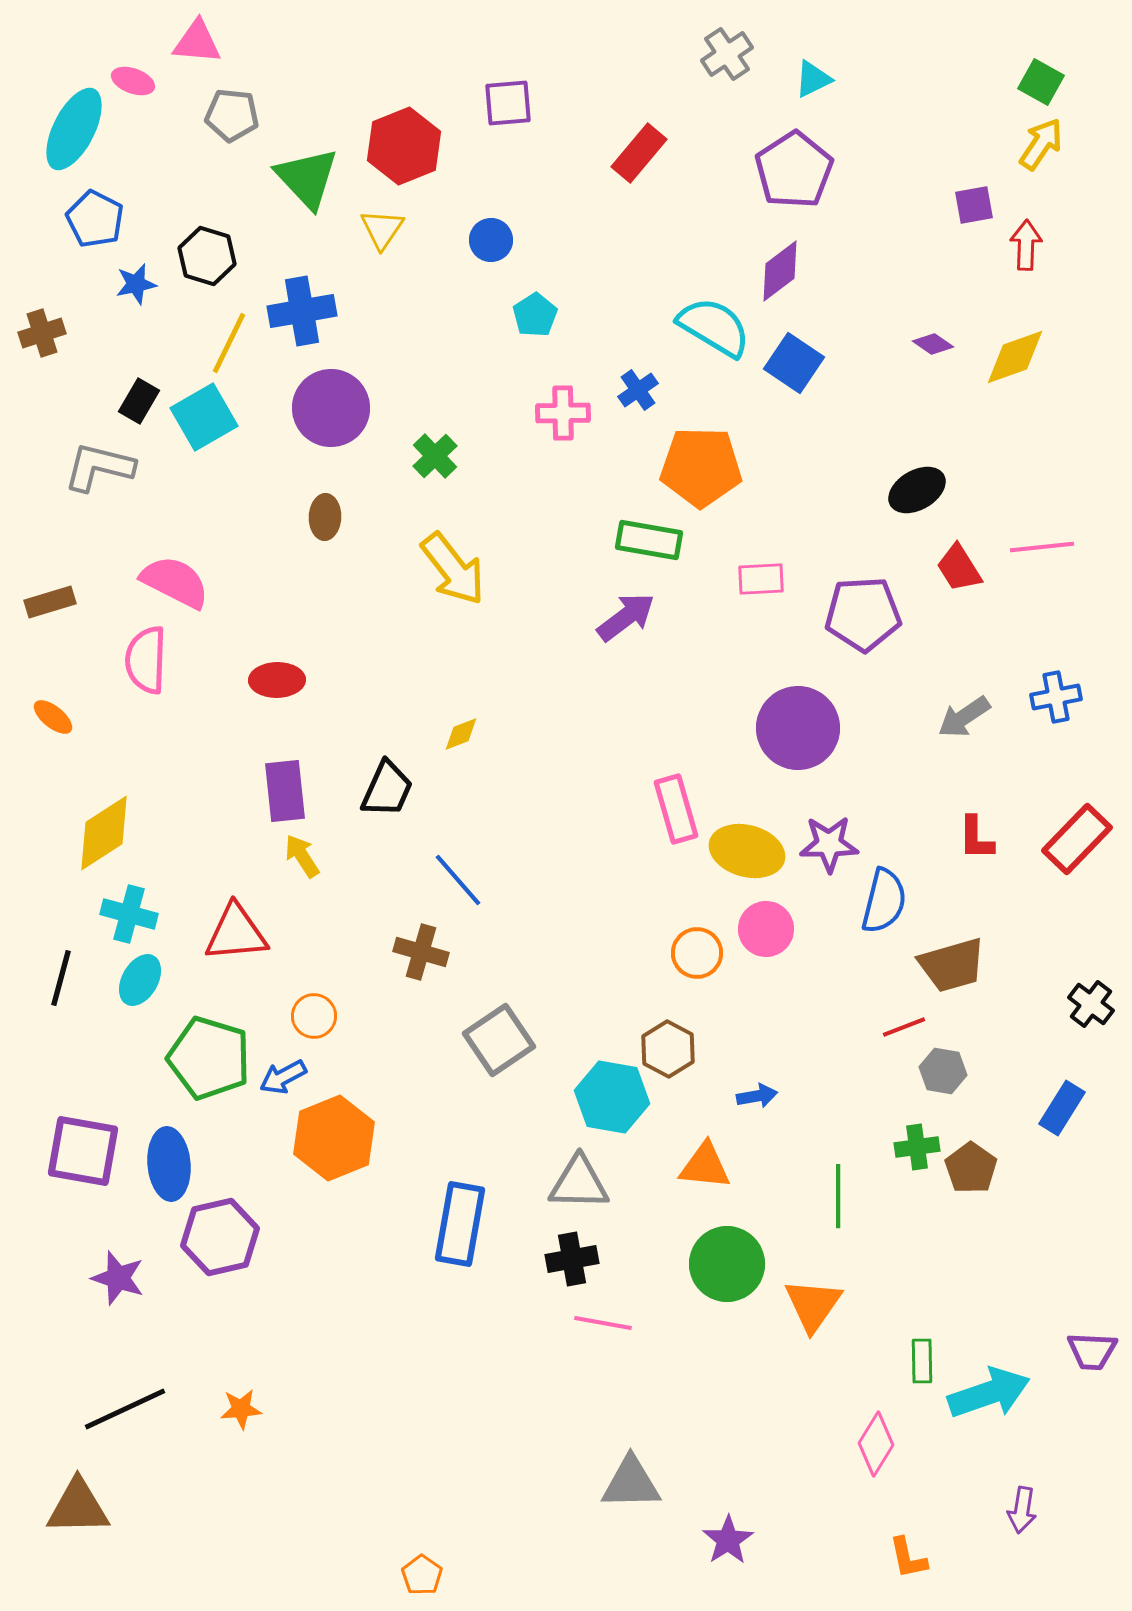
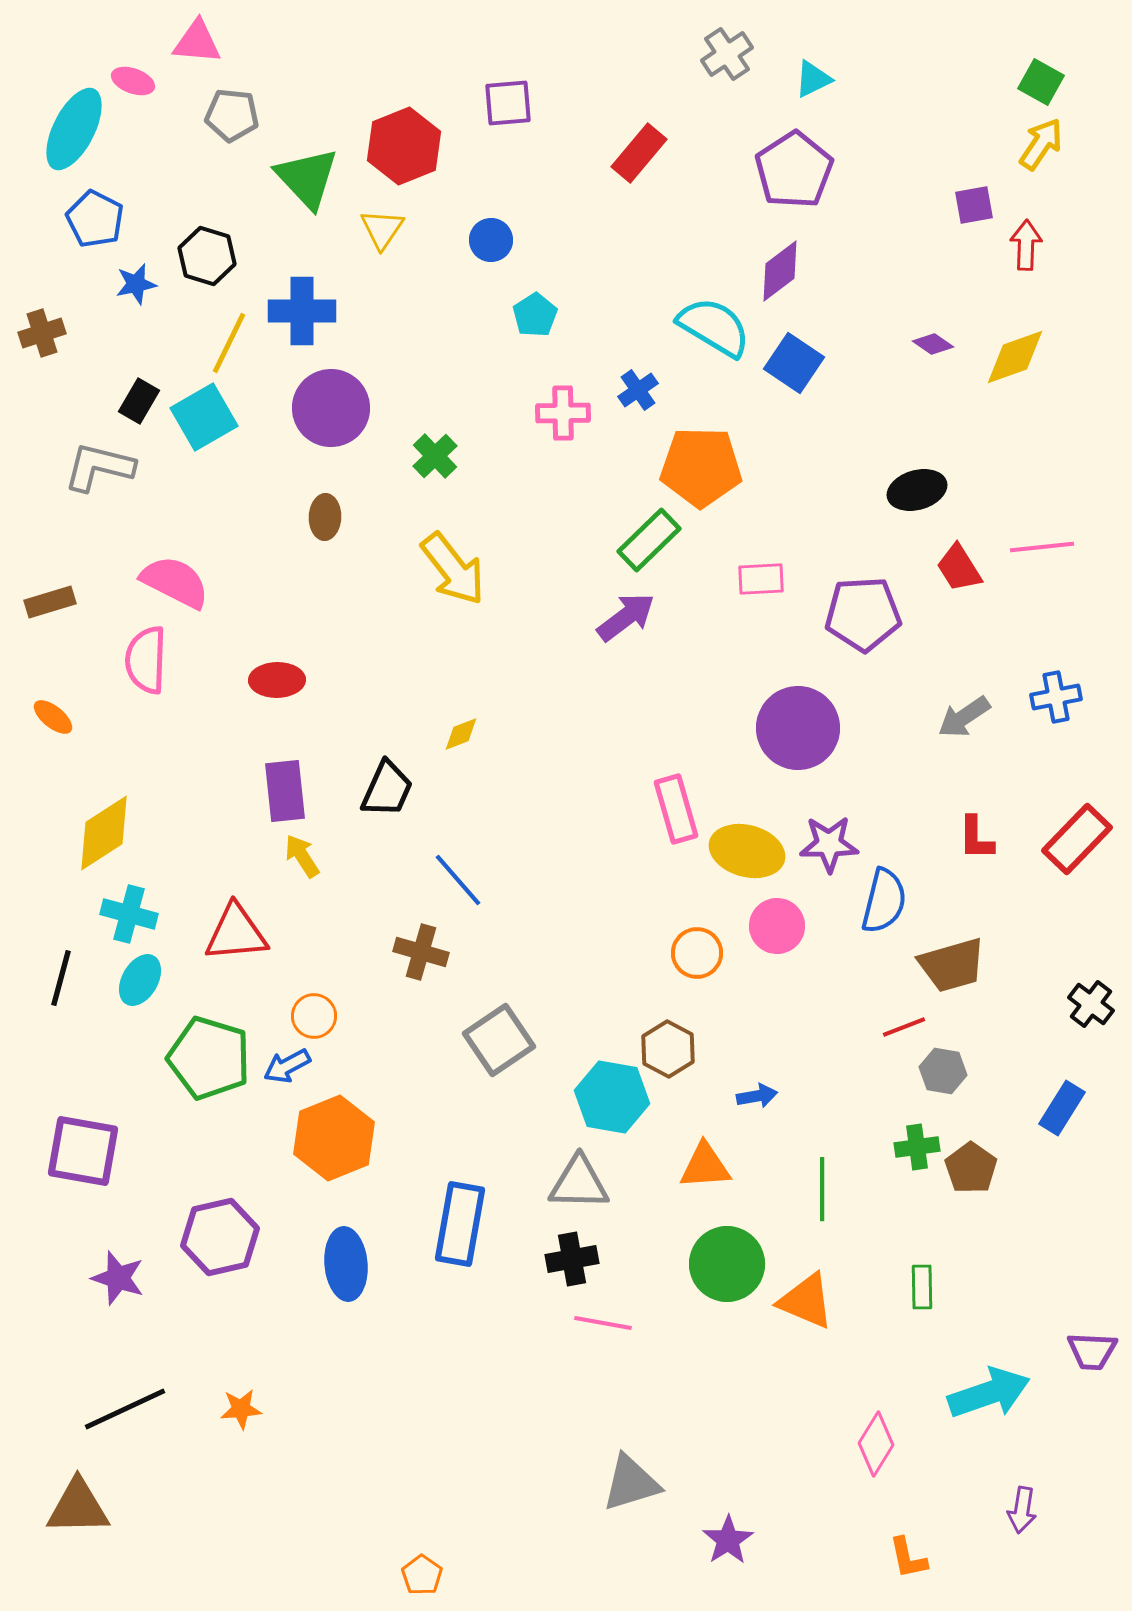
blue cross at (302, 311): rotated 10 degrees clockwise
black ellipse at (917, 490): rotated 14 degrees clockwise
green rectangle at (649, 540): rotated 54 degrees counterclockwise
pink circle at (766, 929): moved 11 px right, 3 px up
blue arrow at (283, 1077): moved 4 px right, 11 px up
blue ellipse at (169, 1164): moved 177 px right, 100 px down
orange triangle at (705, 1166): rotated 10 degrees counterclockwise
green line at (838, 1196): moved 16 px left, 7 px up
orange triangle at (813, 1305): moved 7 px left, 4 px up; rotated 42 degrees counterclockwise
green rectangle at (922, 1361): moved 74 px up
gray triangle at (631, 1483): rotated 16 degrees counterclockwise
